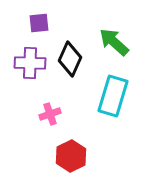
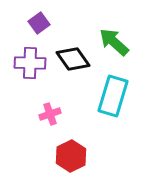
purple square: rotated 30 degrees counterclockwise
black diamond: moved 3 px right; rotated 60 degrees counterclockwise
